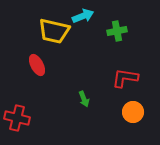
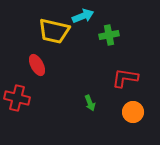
green cross: moved 8 px left, 4 px down
green arrow: moved 6 px right, 4 px down
red cross: moved 20 px up
